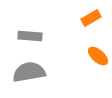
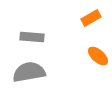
gray rectangle: moved 2 px right, 1 px down
